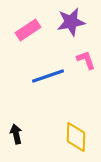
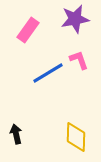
purple star: moved 4 px right, 3 px up
pink rectangle: rotated 20 degrees counterclockwise
pink L-shape: moved 7 px left
blue line: moved 3 px up; rotated 12 degrees counterclockwise
